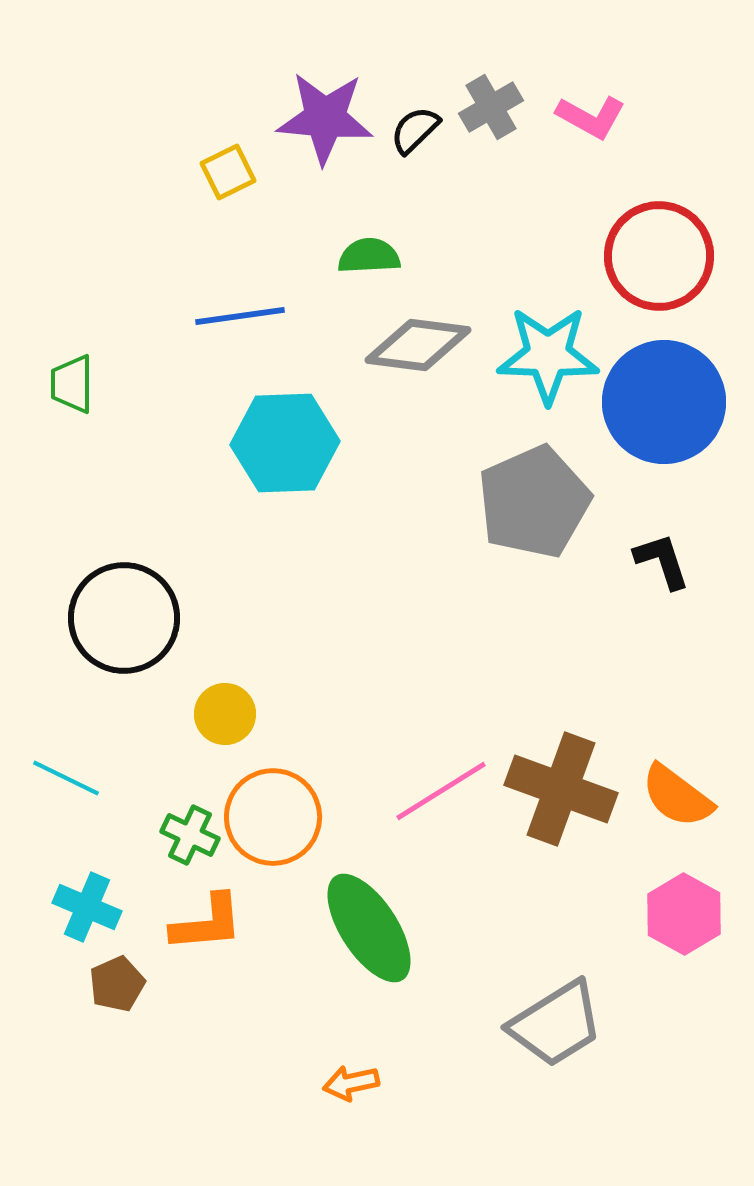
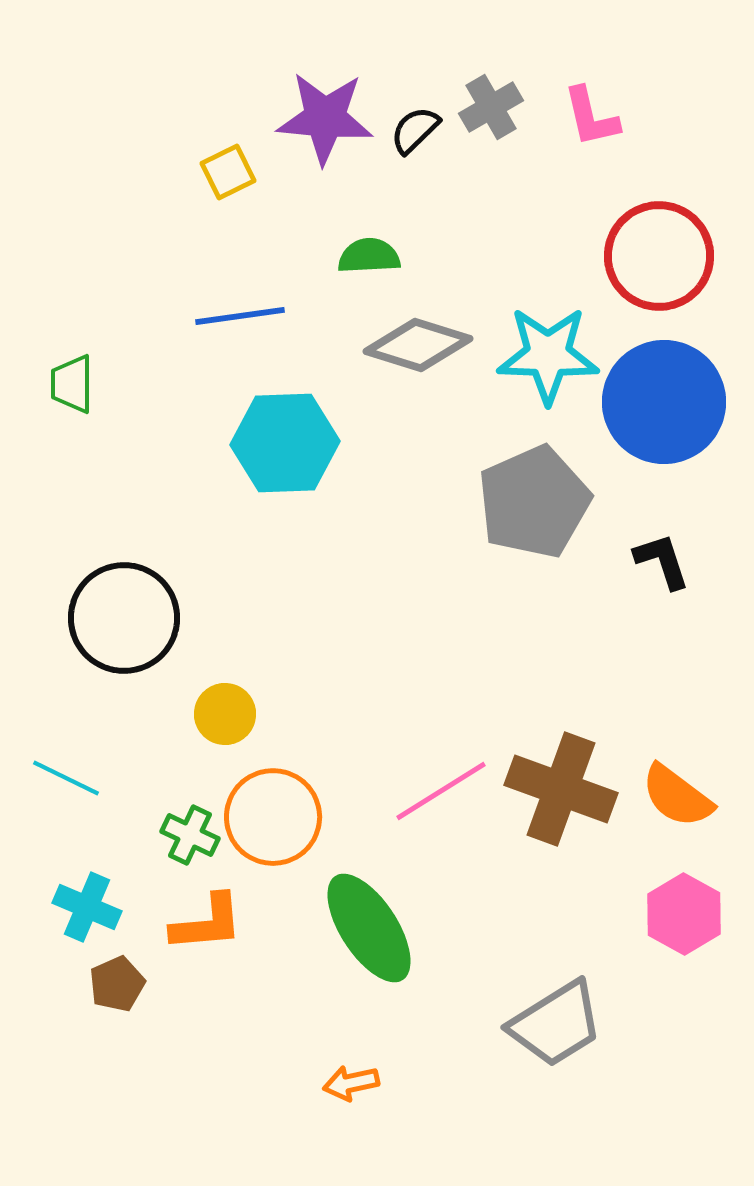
pink L-shape: rotated 48 degrees clockwise
gray diamond: rotated 10 degrees clockwise
